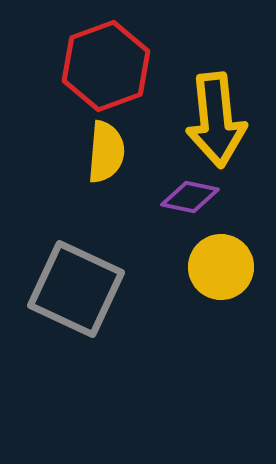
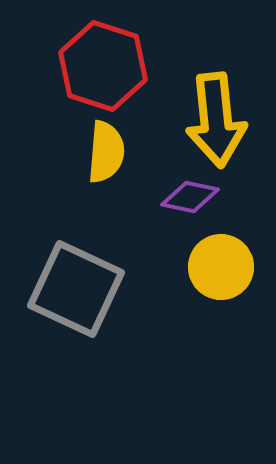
red hexagon: moved 3 px left; rotated 22 degrees counterclockwise
